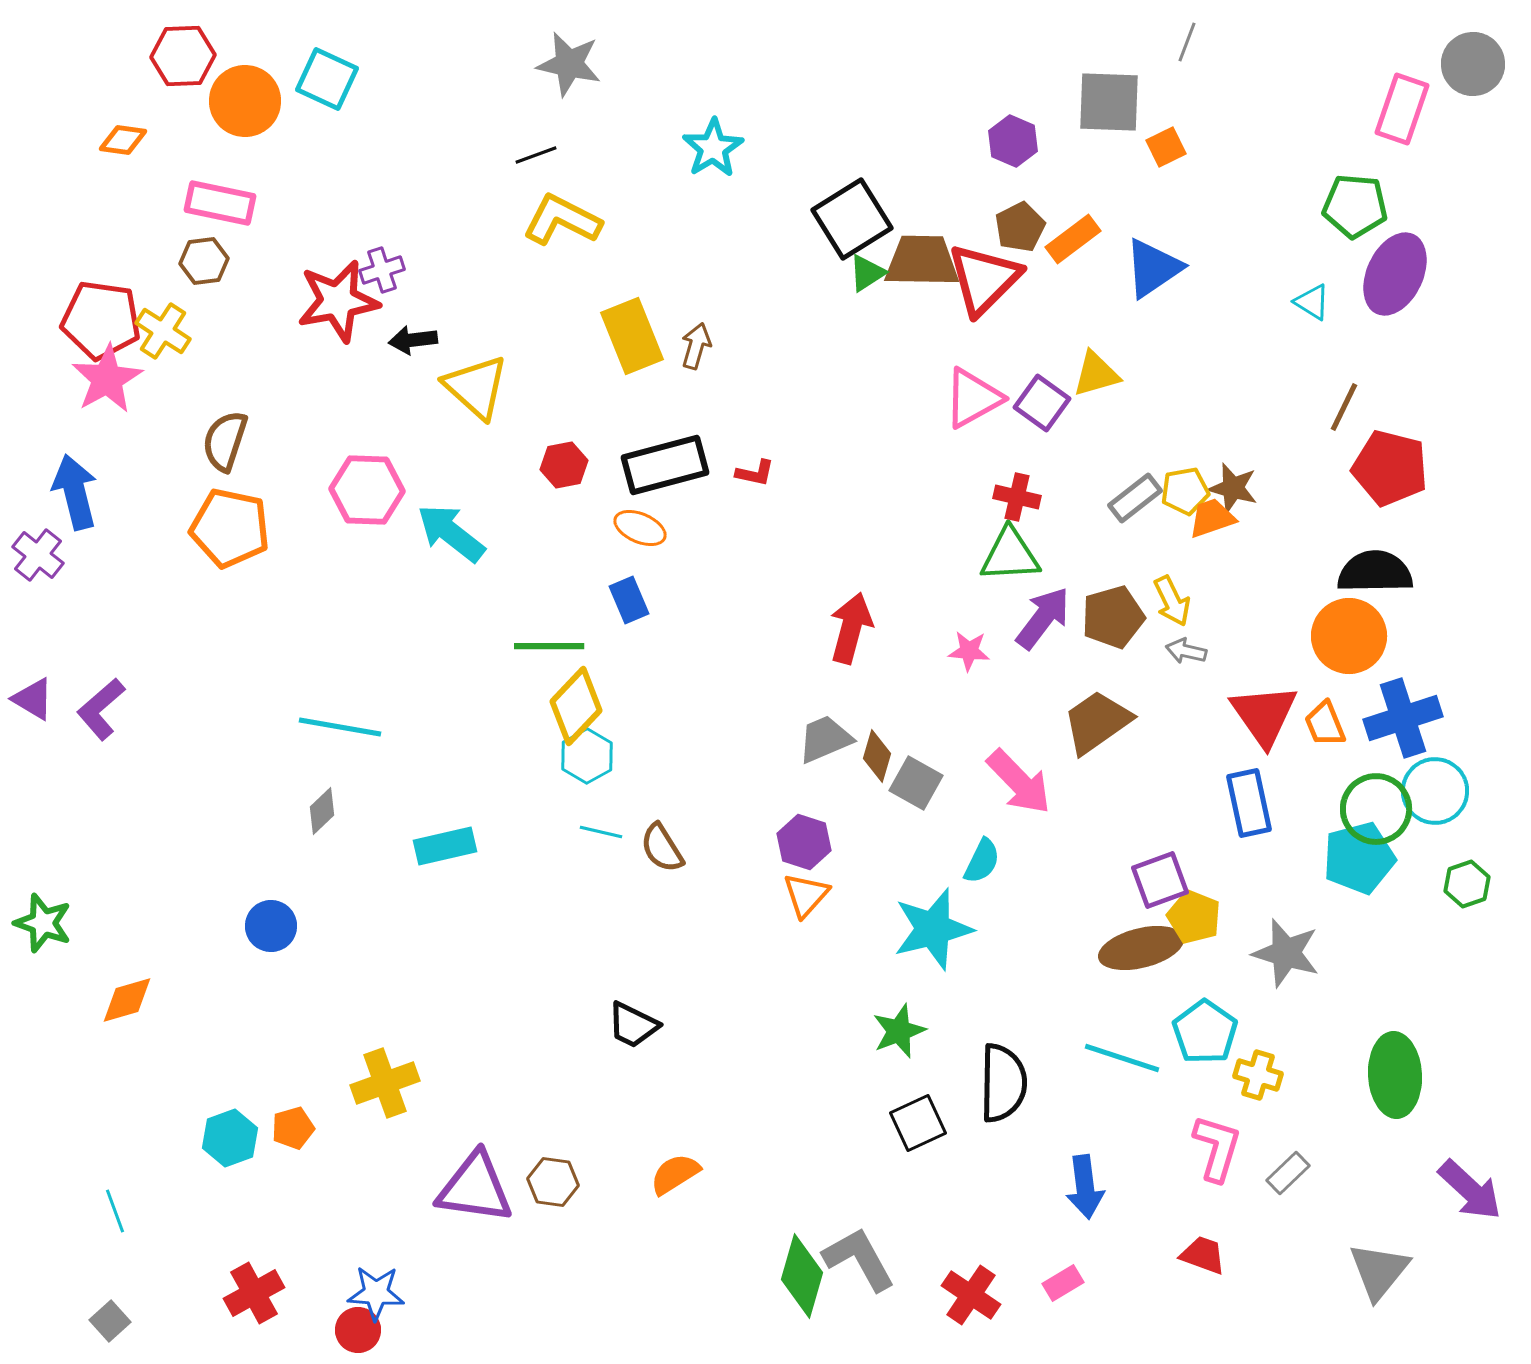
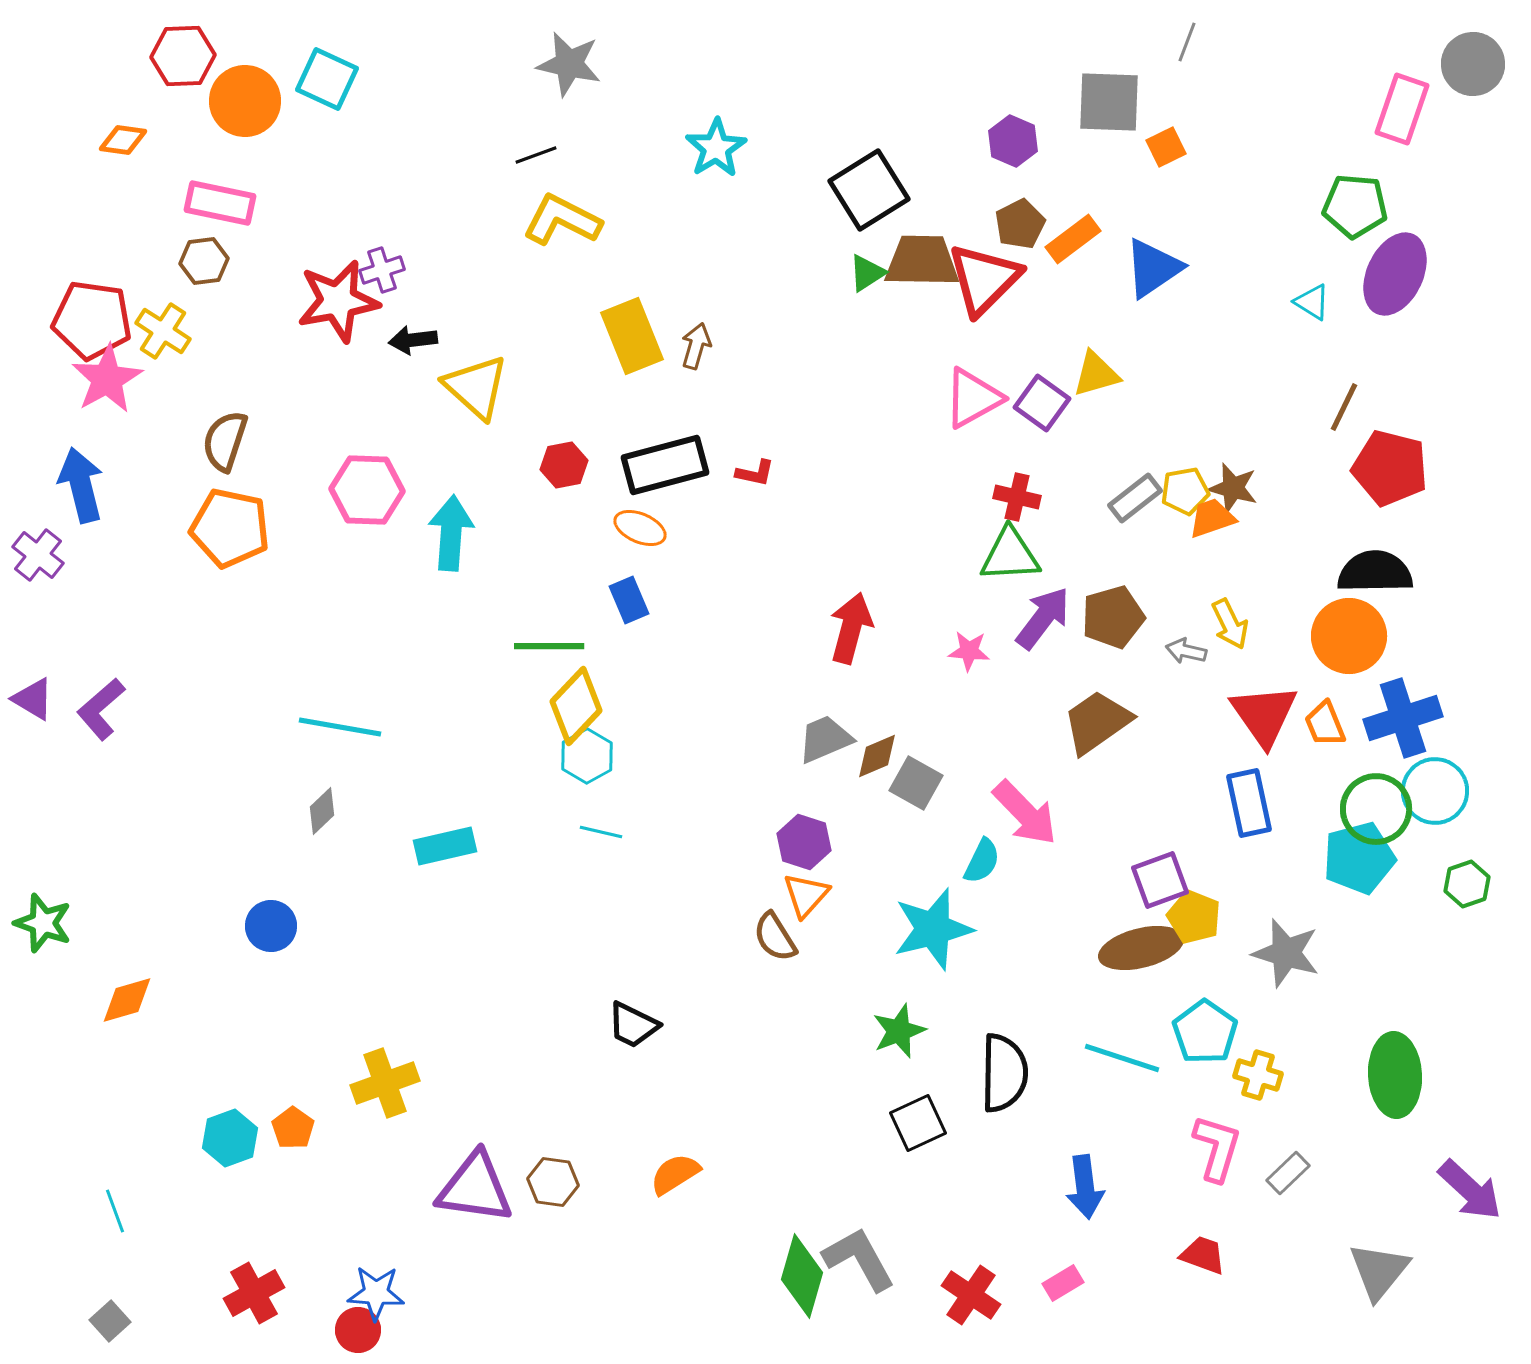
cyan star at (713, 148): moved 3 px right
black square at (852, 219): moved 17 px right, 29 px up
brown pentagon at (1020, 227): moved 3 px up
red pentagon at (101, 320): moved 9 px left
blue arrow at (75, 492): moved 6 px right, 7 px up
cyan arrow at (451, 533): rotated 56 degrees clockwise
yellow arrow at (1172, 601): moved 58 px right, 23 px down
brown diamond at (877, 756): rotated 51 degrees clockwise
pink arrow at (1019, 782): moved 6 px right, 31 px down
brown semicircle at (662, 848): moved 113 px right, 89 px down
black semicircle at (1003, 1083): moved 1 px right, 10 px up
orange pentagon at (293, 1128): rotated 21 degrees counterclockwise
